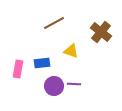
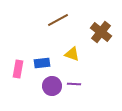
brown line: moved 4 px right, 3 px up
yellow triangle: moved 1 px right, 3 px down
purple circle: moved 2 px left
